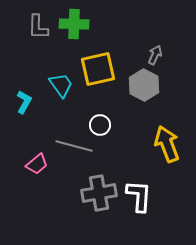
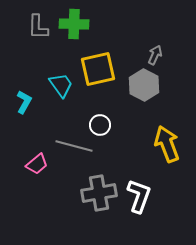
white L-shape: rotated 16 degrees clockwise
